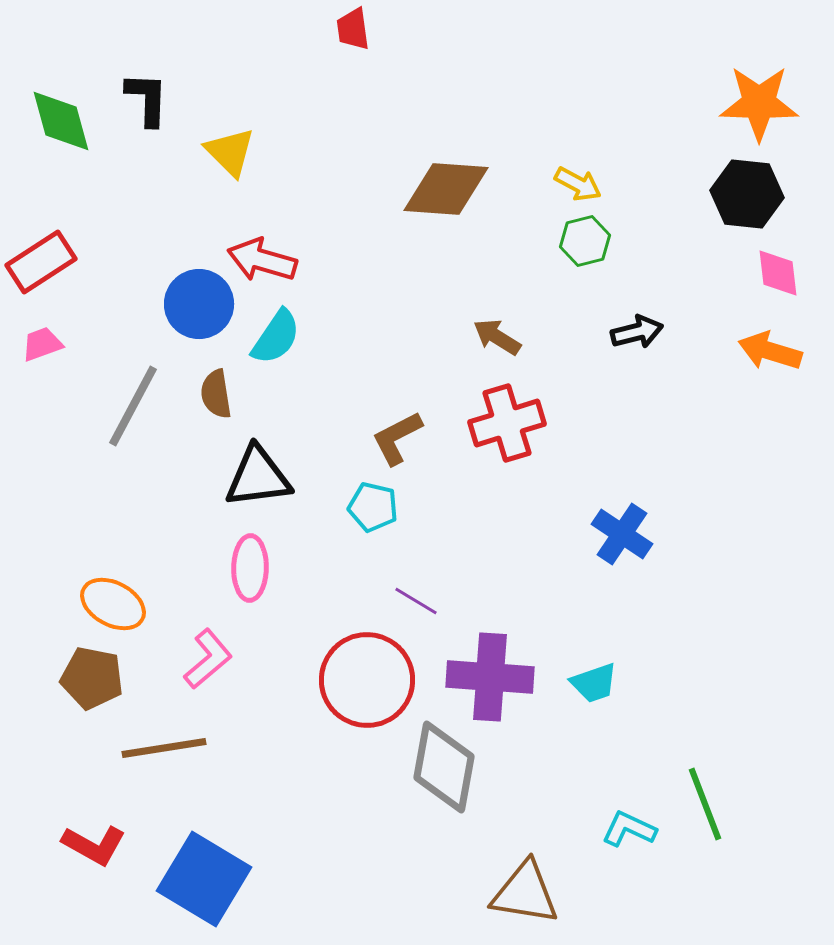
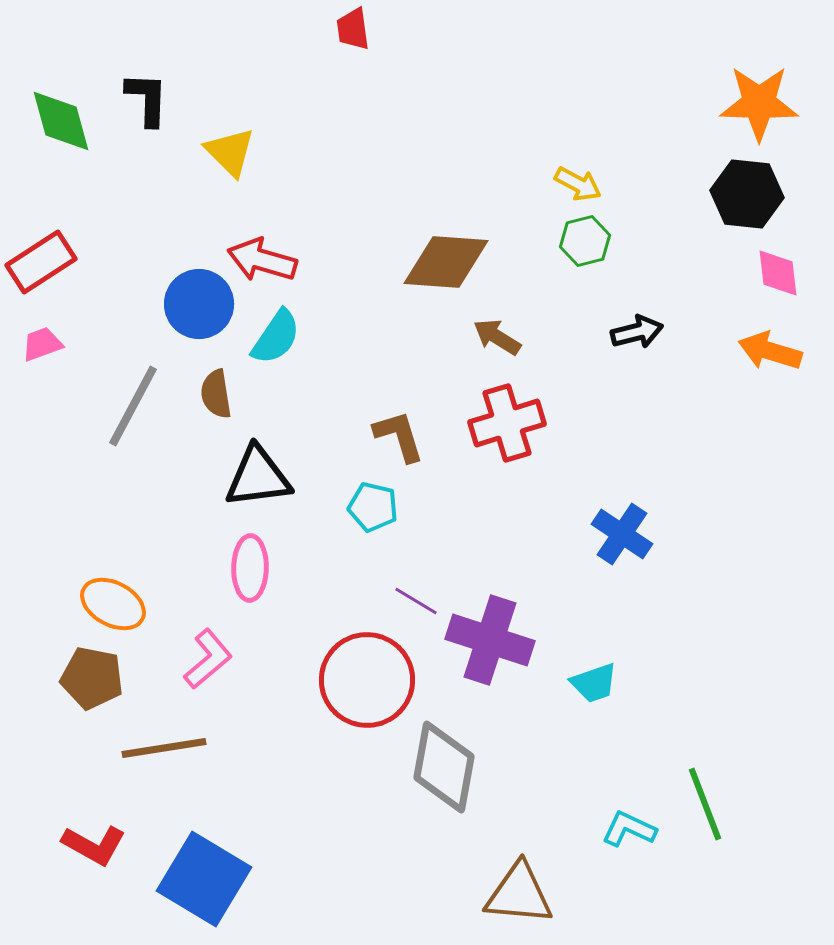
brown diamond: moved 73 px down
brown L-shape: moved 2 px right, 2 px up; rotated 100 degrees clockwise
purple cross: moved 37 px up; rotated 14 degrees clockwise
brown triangle: moved 6 px left, 1 px down; rotated 4 degrees counterclockwise
